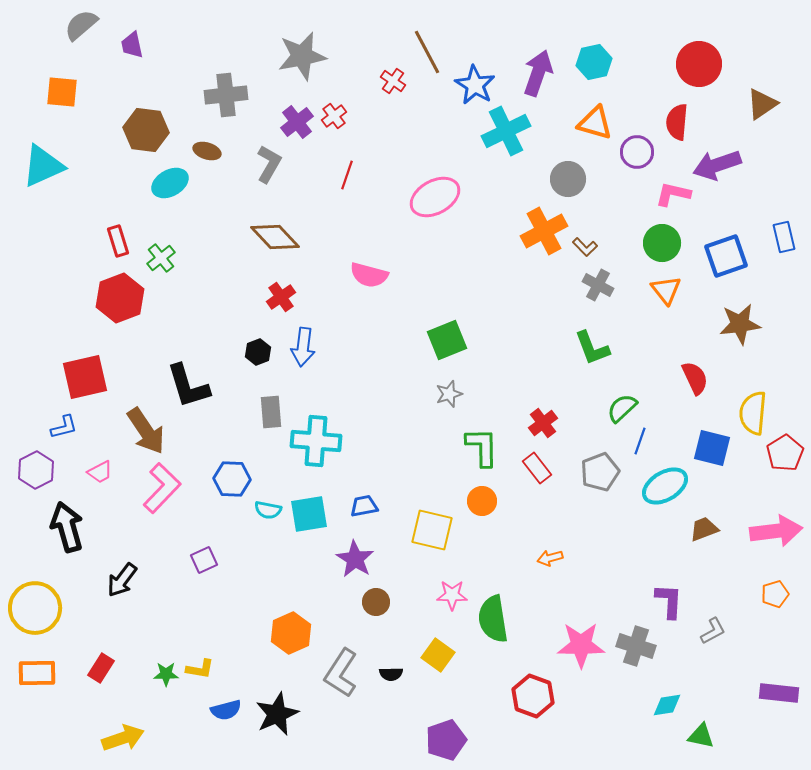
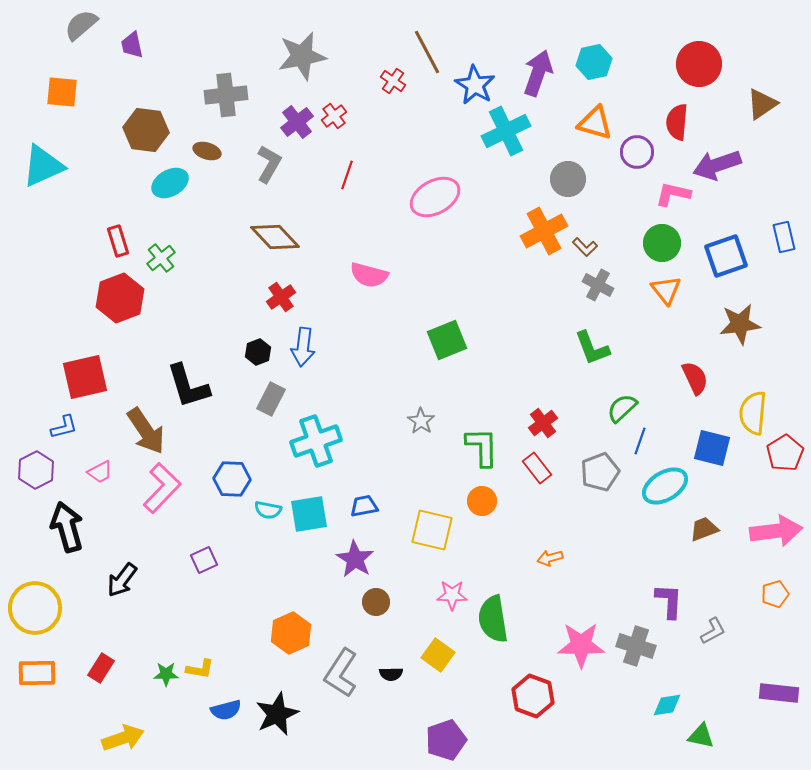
gray star at (449, 394): moved 28 px left, 27 px down; rotated 20 degrees counterclockwise
gray rectangle at (271, 412): moved 13 px up; rotated 32 degrees clockwise
cyan cross at (316, 441): rotated 24 degrees counterclockwise
